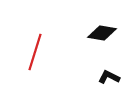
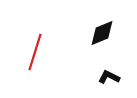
black diamond: rotated 32 degrees counterclockwise
